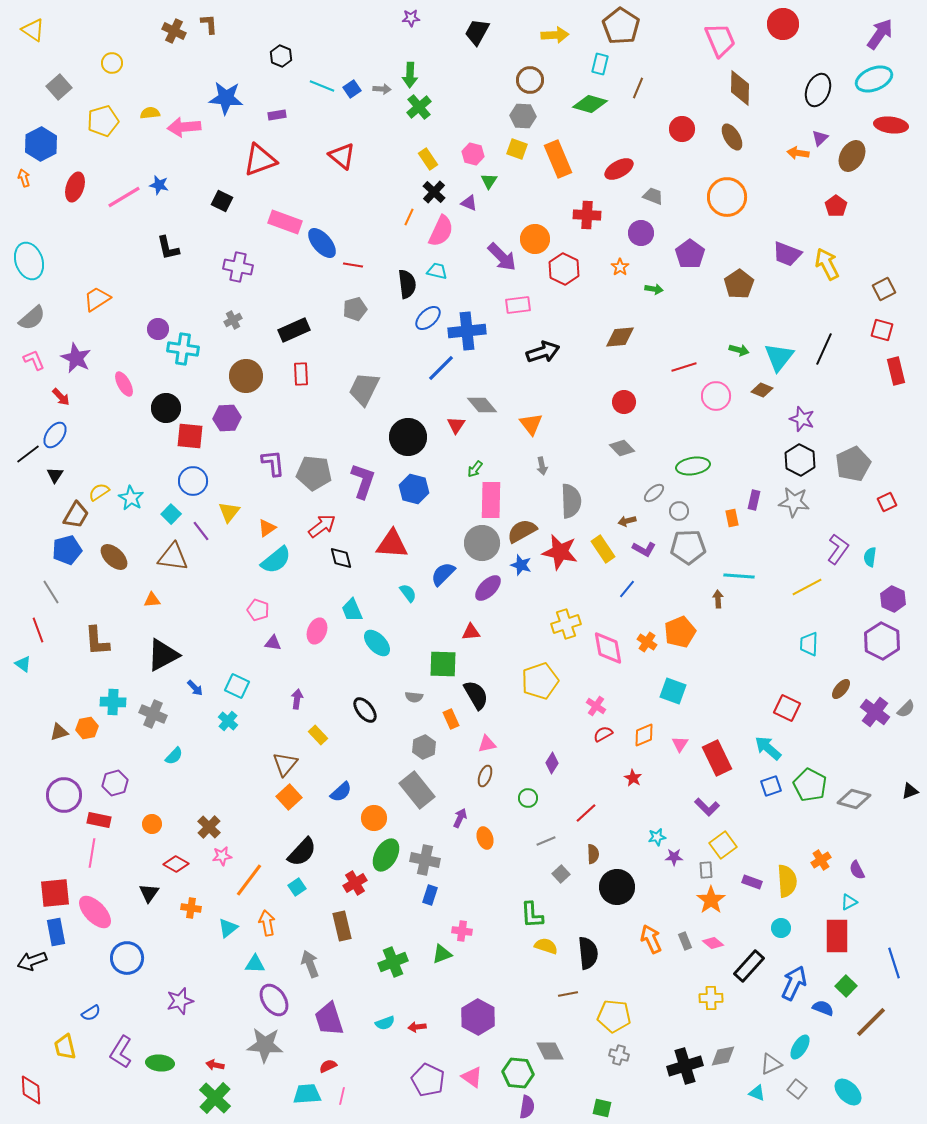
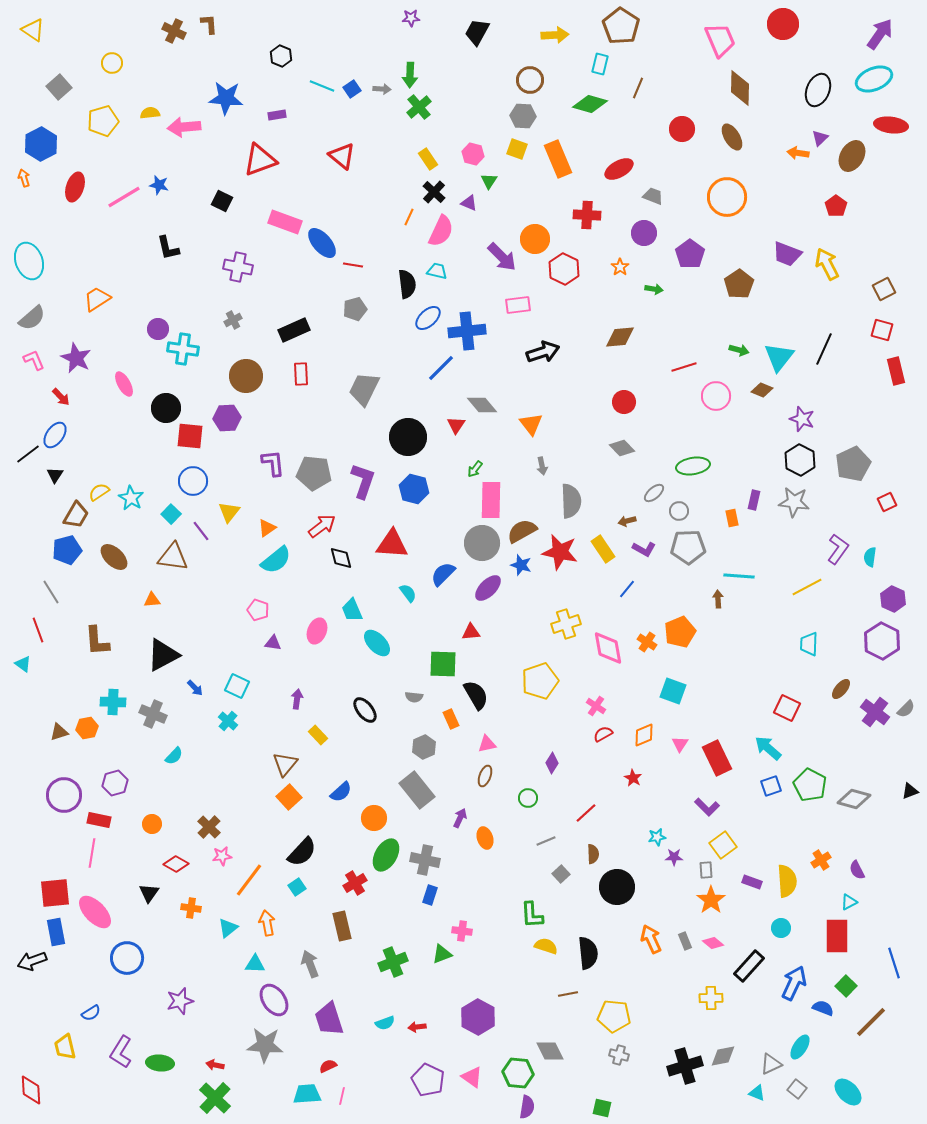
purple circle at (641, 233): moved 3 px right
